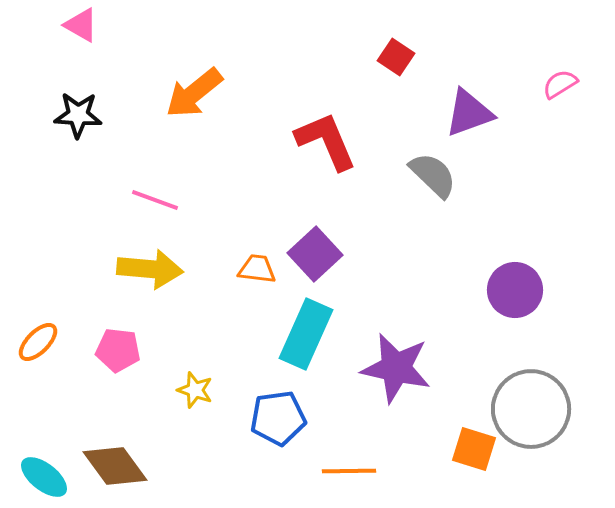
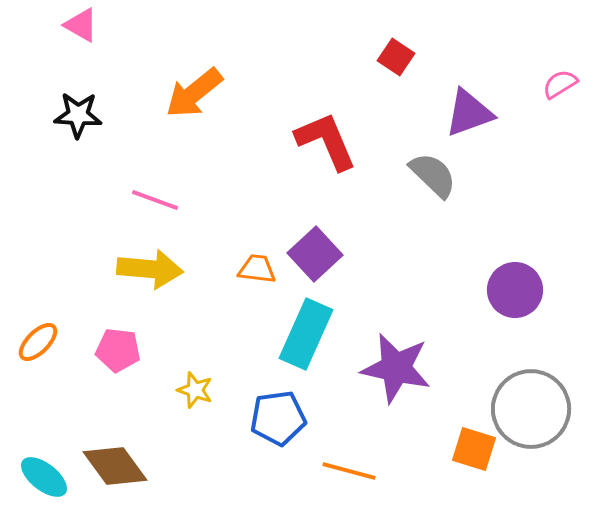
orange line: rotated 16 degrees clockwise
